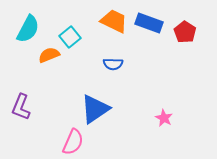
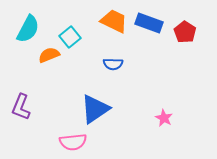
pink semicircle: rotated 60 degrees clockwise
